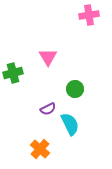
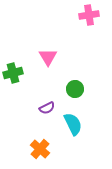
purple semicircle: moved 1 px left, 1 px up
cyan semicircle: moved 3 px right
